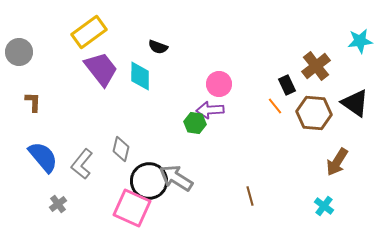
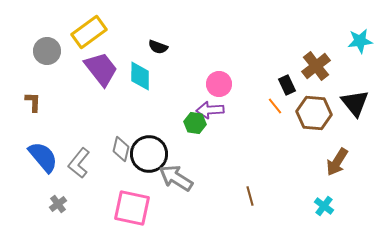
gray circle: moved 28 px right, 1 px up
black triangle: rotated 16 degrees clockwise
gray L-shape: moved 3 px left, 1 px up
black circle: moved 27 px up
pink square: rotated 12 degrees counterclockwise
